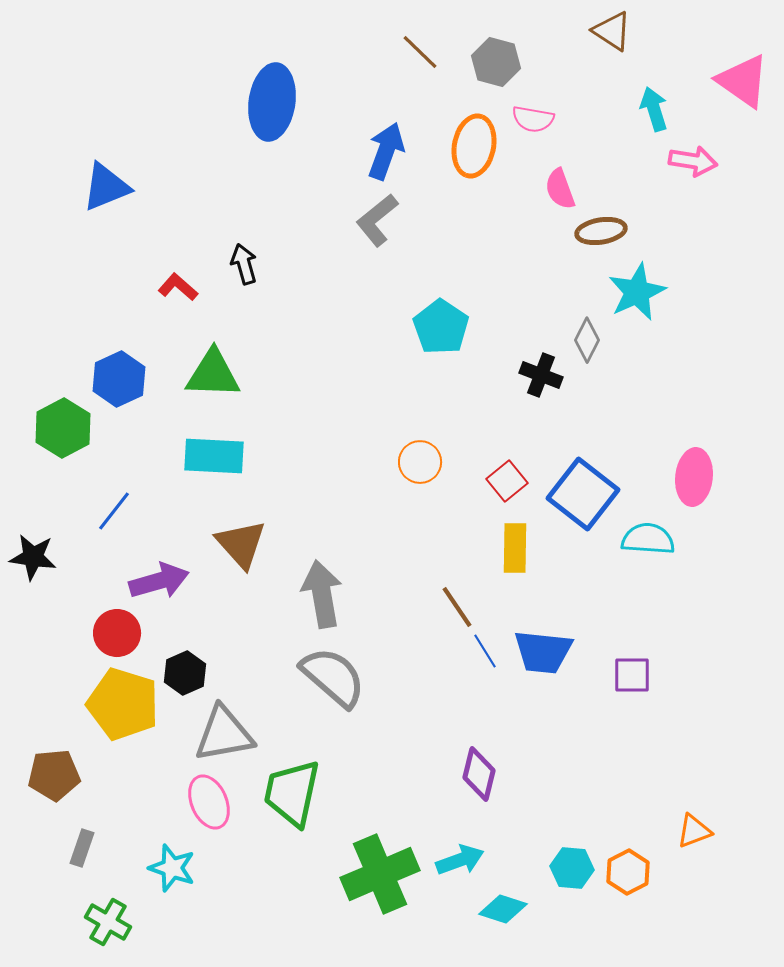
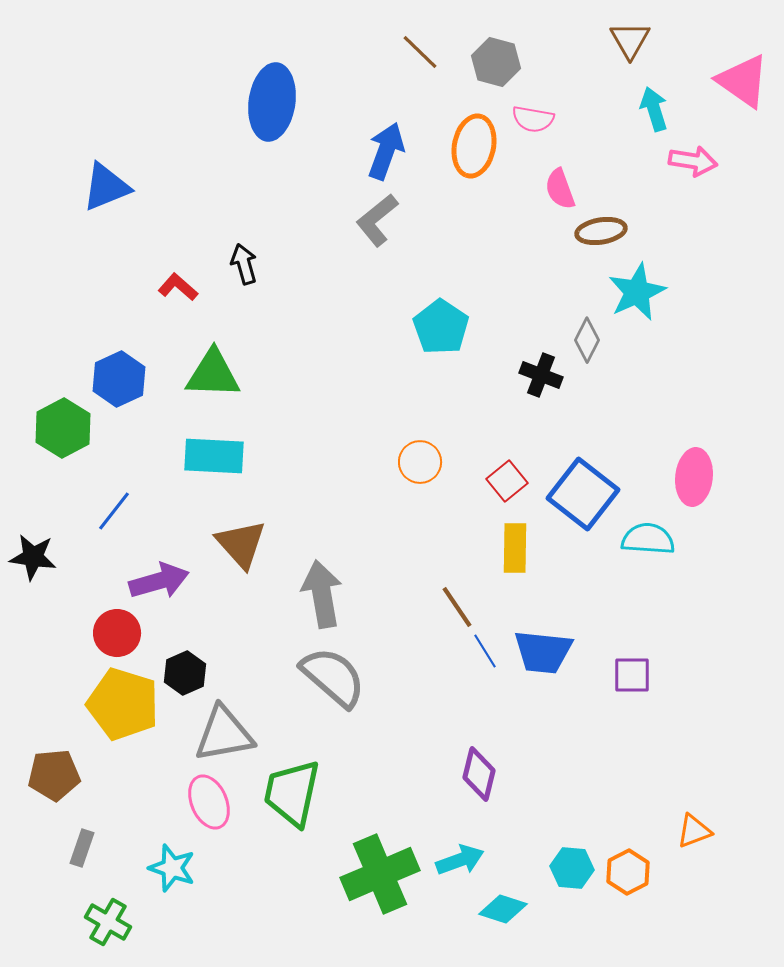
brown triangle at (612, 31): moved 18 px right, 9 px down; rotated 27 degrees clockwise
